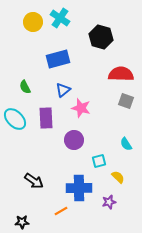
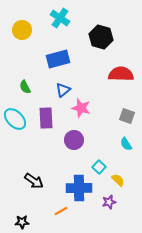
yellow circle: moved 11 px left, 8 px down
gray square: moved 1 px right, 15 px down
cyan square: moved 6 px down; rotated 32 degrees counterclockwise
yellow semicircle: moved 3 px down
